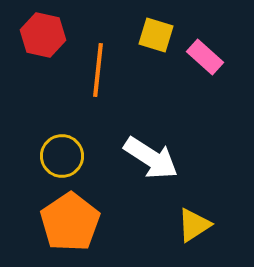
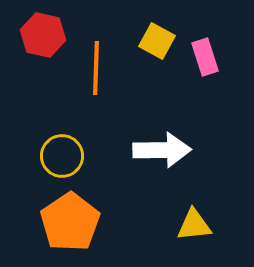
yellow square: moved 1 px right, 6 px down; rotated 12 degrees clockwise
pink rectangle: rotated 30 degrees clockwise
orange line: moved 2 px left, 2 px up; rotated 4 degrees counterclockwise
white arrow: moved 11 px right, 8 px up; rotated 34 degrees counterclockwise
yellow triangle: rotated 27 degrees clockwise
